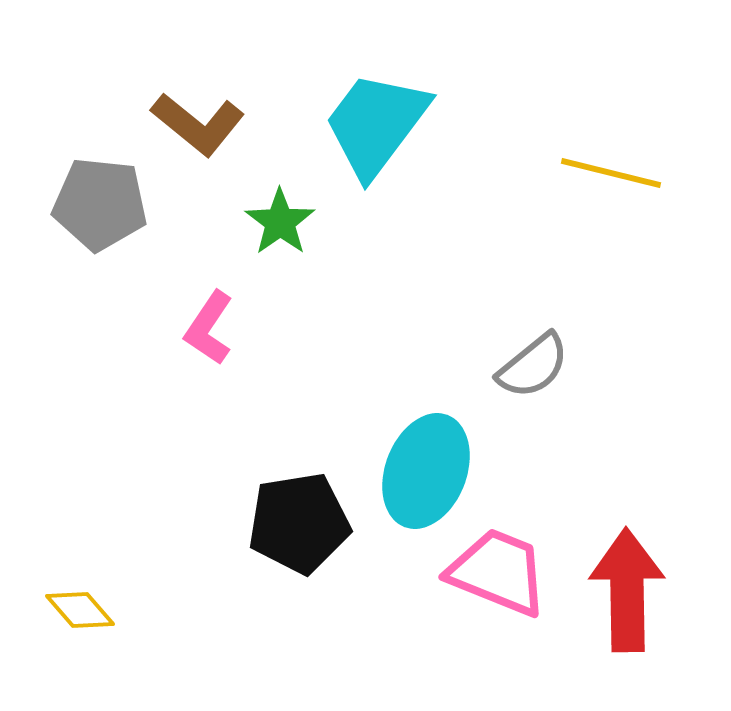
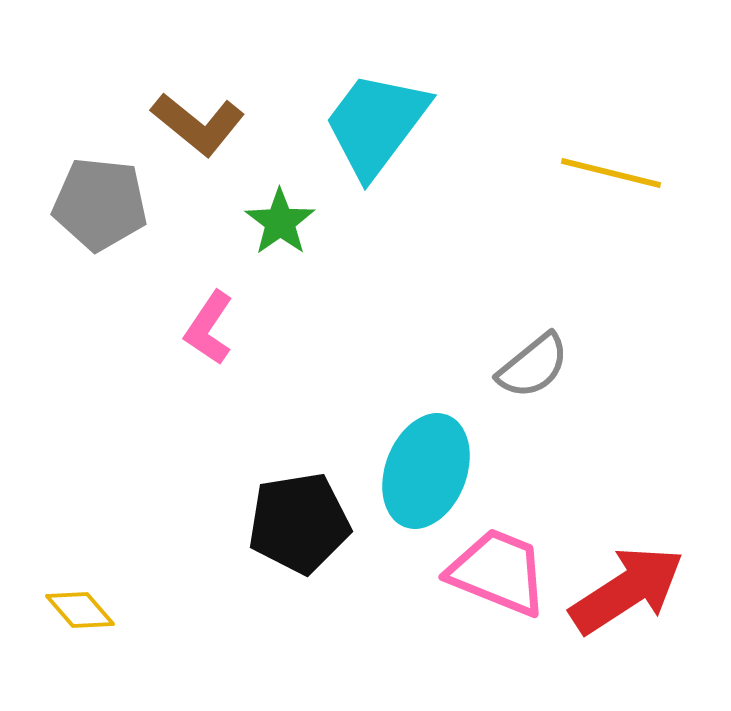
red arrow: rotated 58 degrees clockwise
